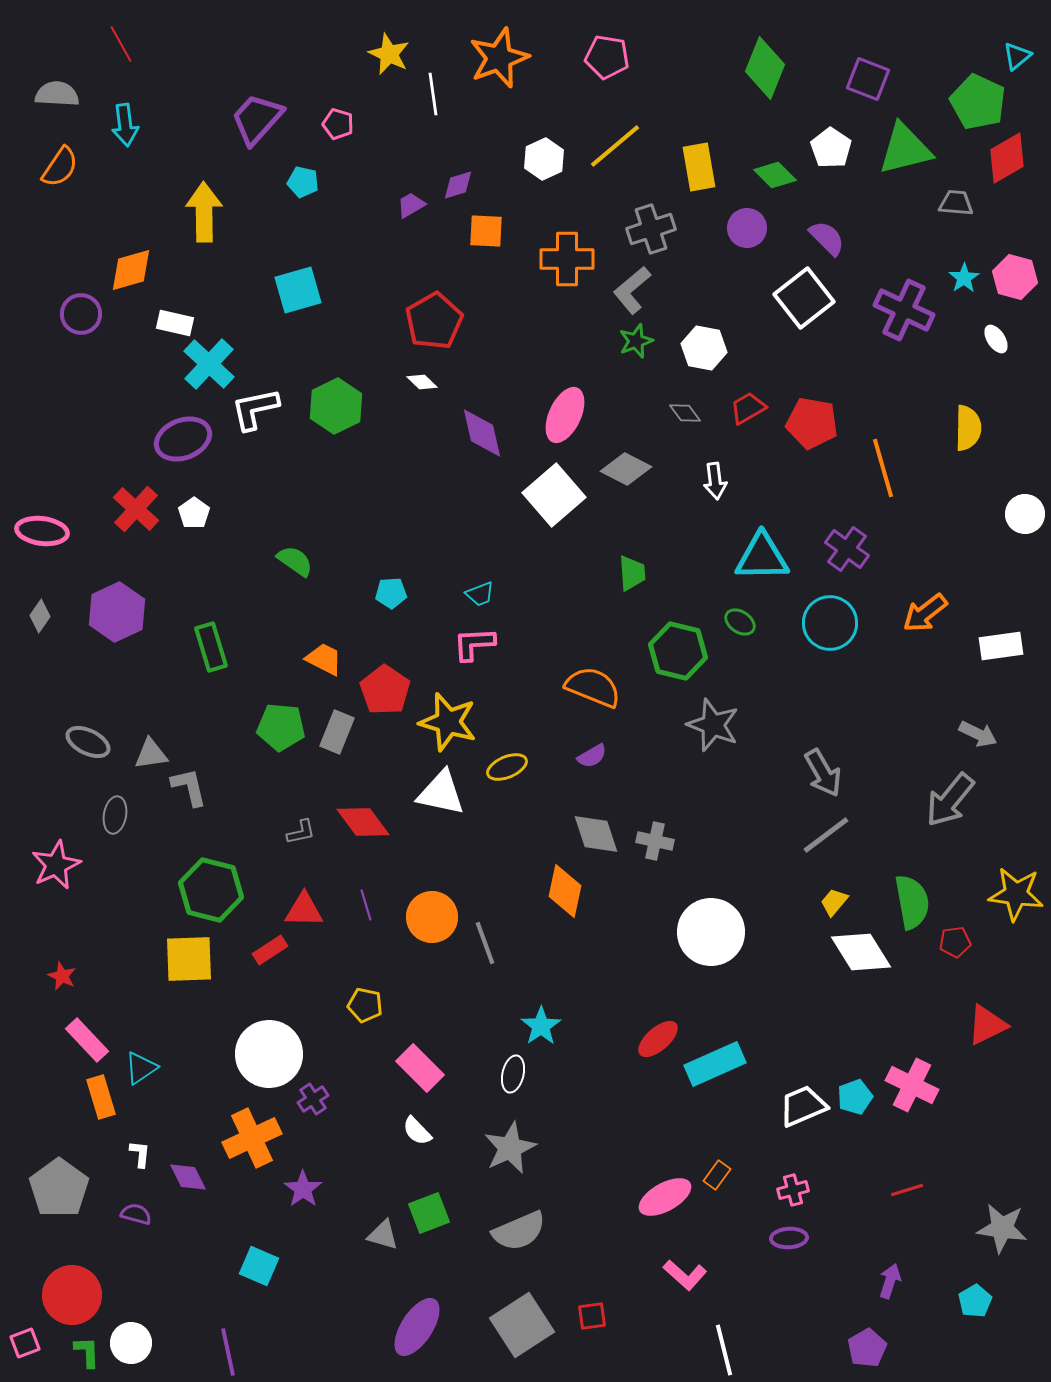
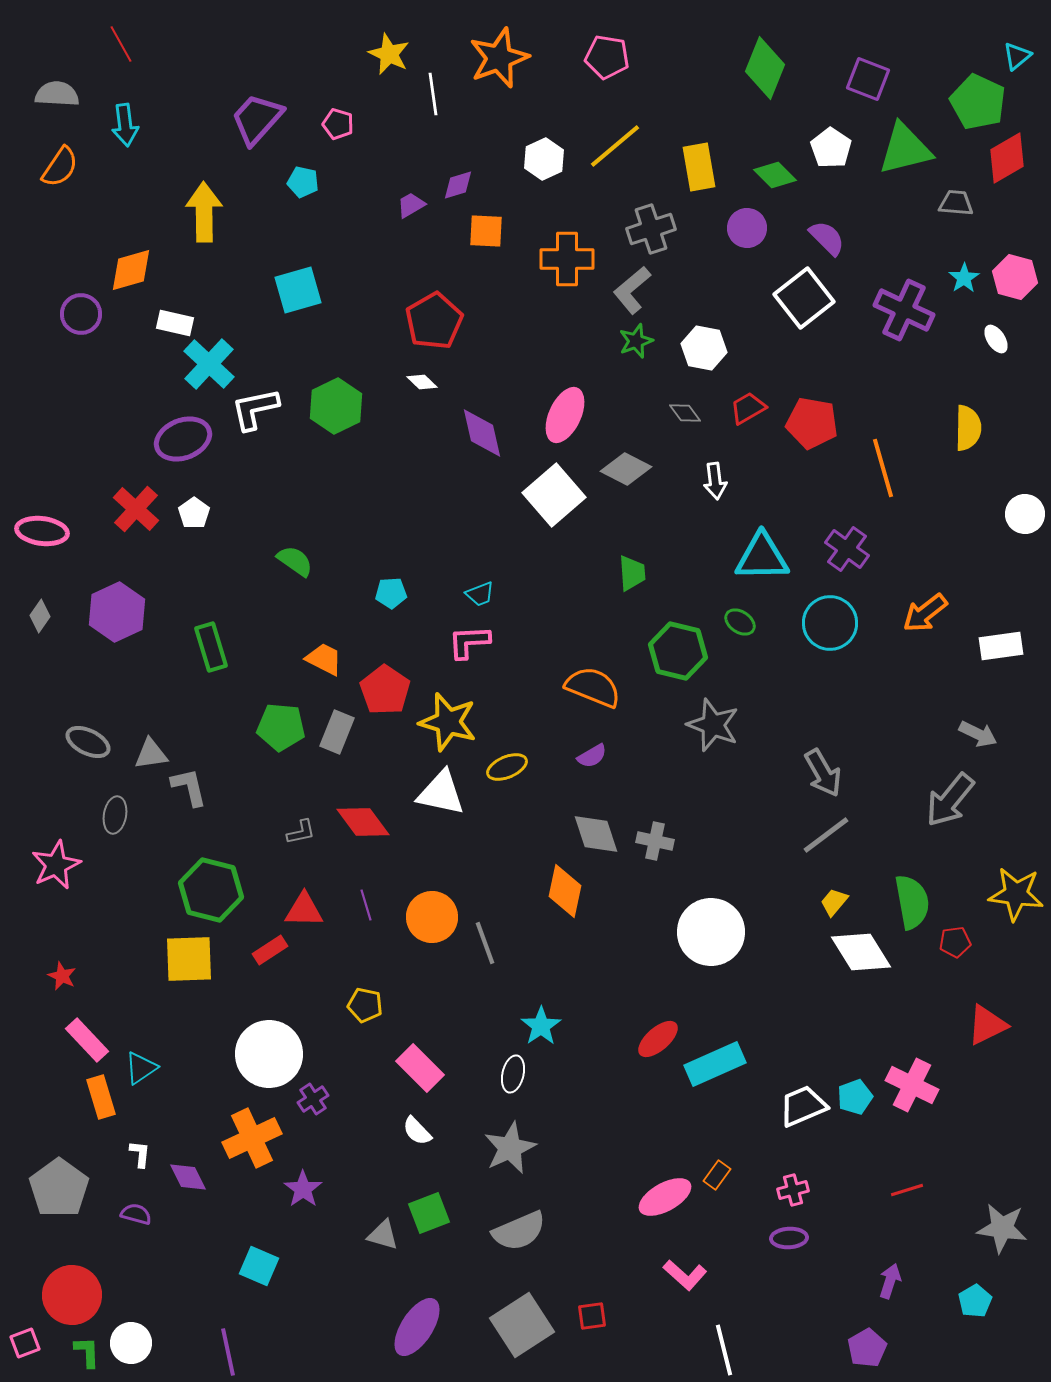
pink L-shape at (474, 644): moved 5 px left, 2 px up
